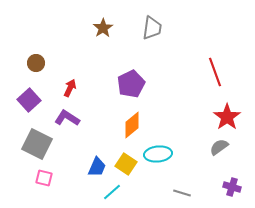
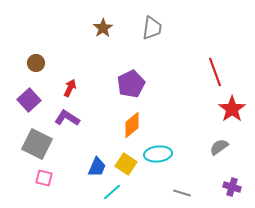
red star: moved 5 px right, 8 px up
